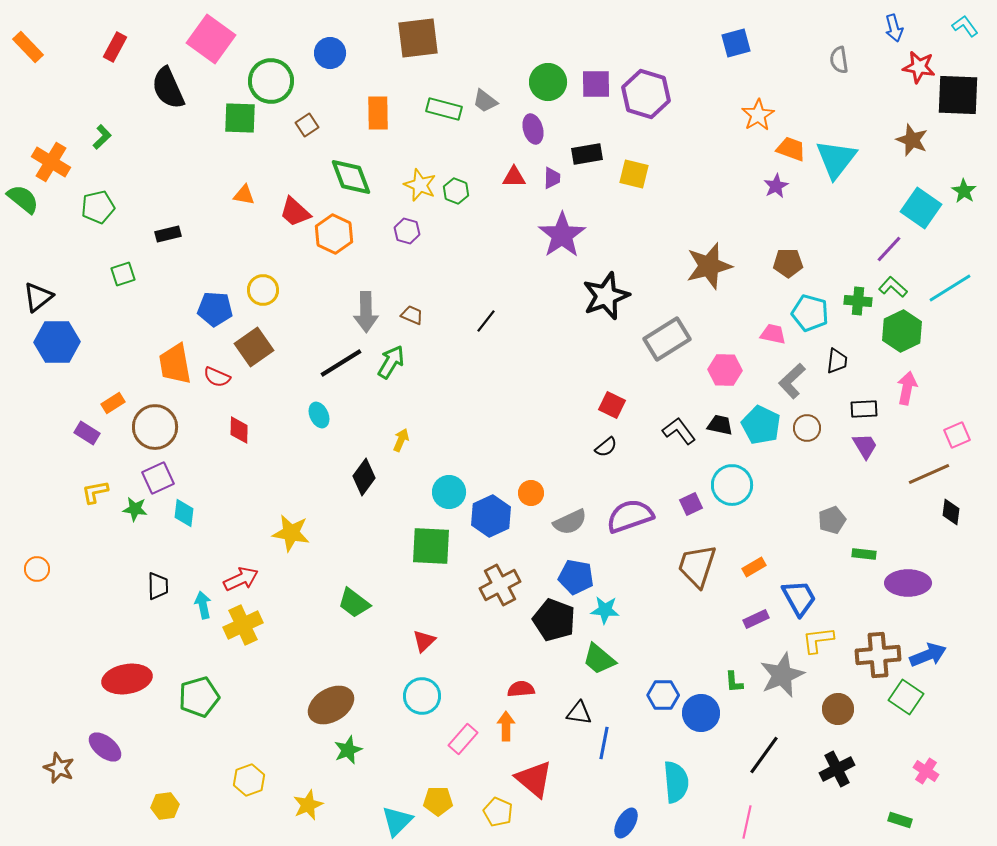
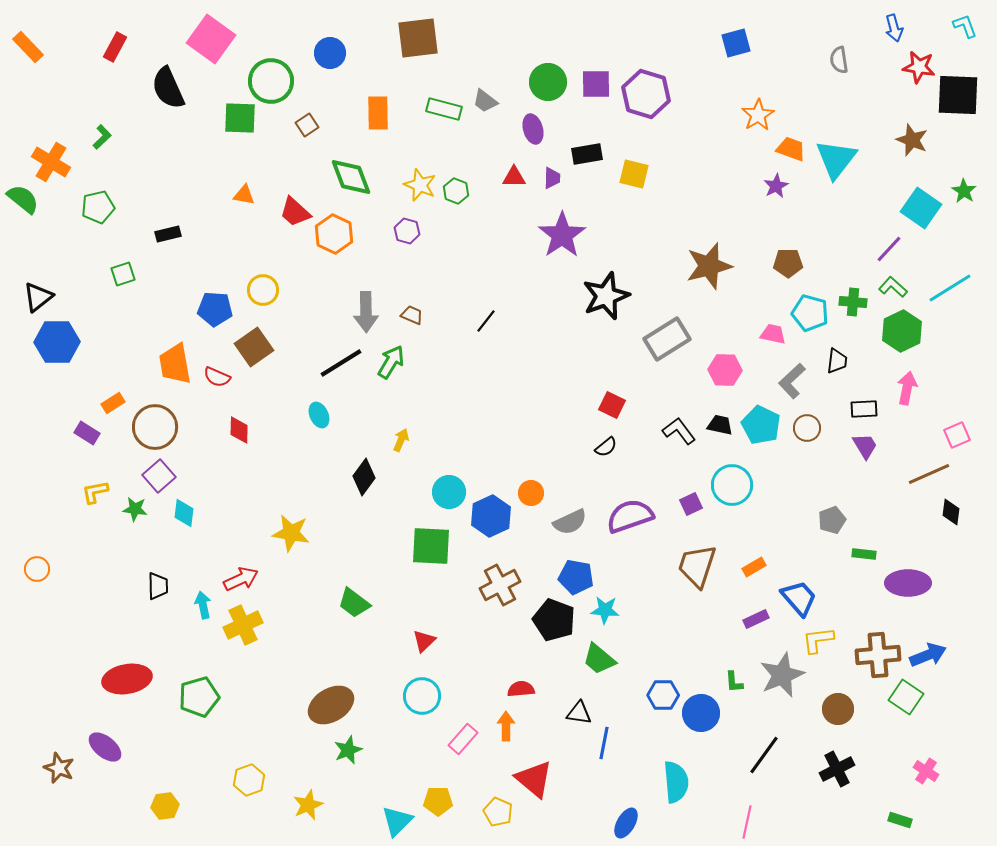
cyan L-shape at (965, 26): rotated 16 degrees clockwise
green cross at (858, 301): moved 5 px left, 1 px down
purple square at (158, 478): moved 1 px right, 2 px up; rotated 16 degrees counterclockwise
blue trapezoid at (799, 598): rotated 12 degrees counterclockwise
